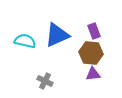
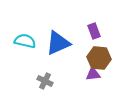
blue triangle: moved 1 px right, 8 px down
brown hexagon: moved 8 px right, 5 px down
